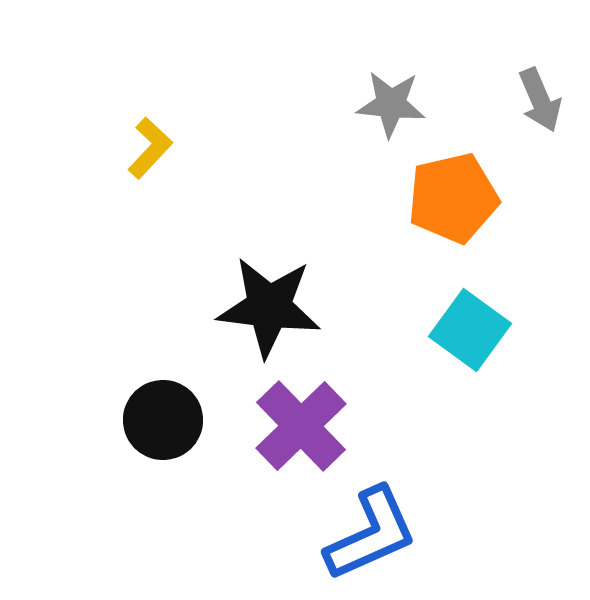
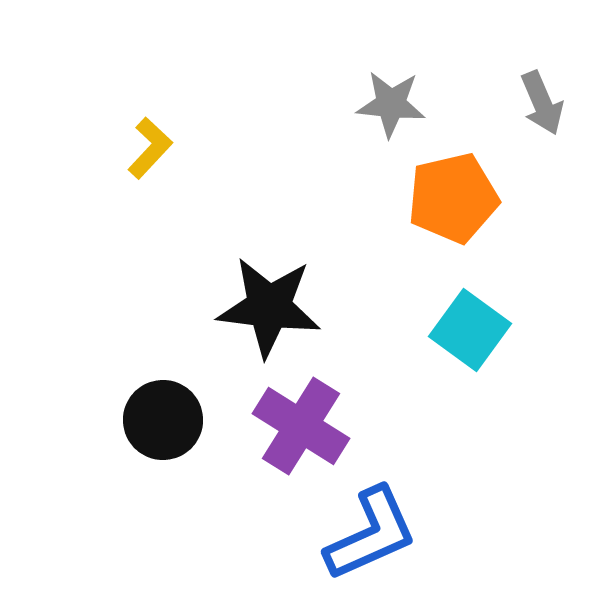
gray arrow: moved 2 px right, 3 px down
purple cross: rotated 14 degrees counterclockwise
